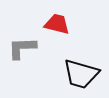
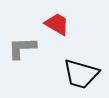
red trapezoid: rotated 16 degrees clockwise
